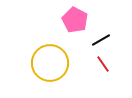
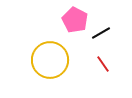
black line: moved 7 px up
yellow circle: moved 3 px up
